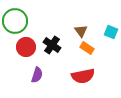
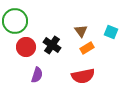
orange rectangle: rotated 64 degrees counterclockwise
